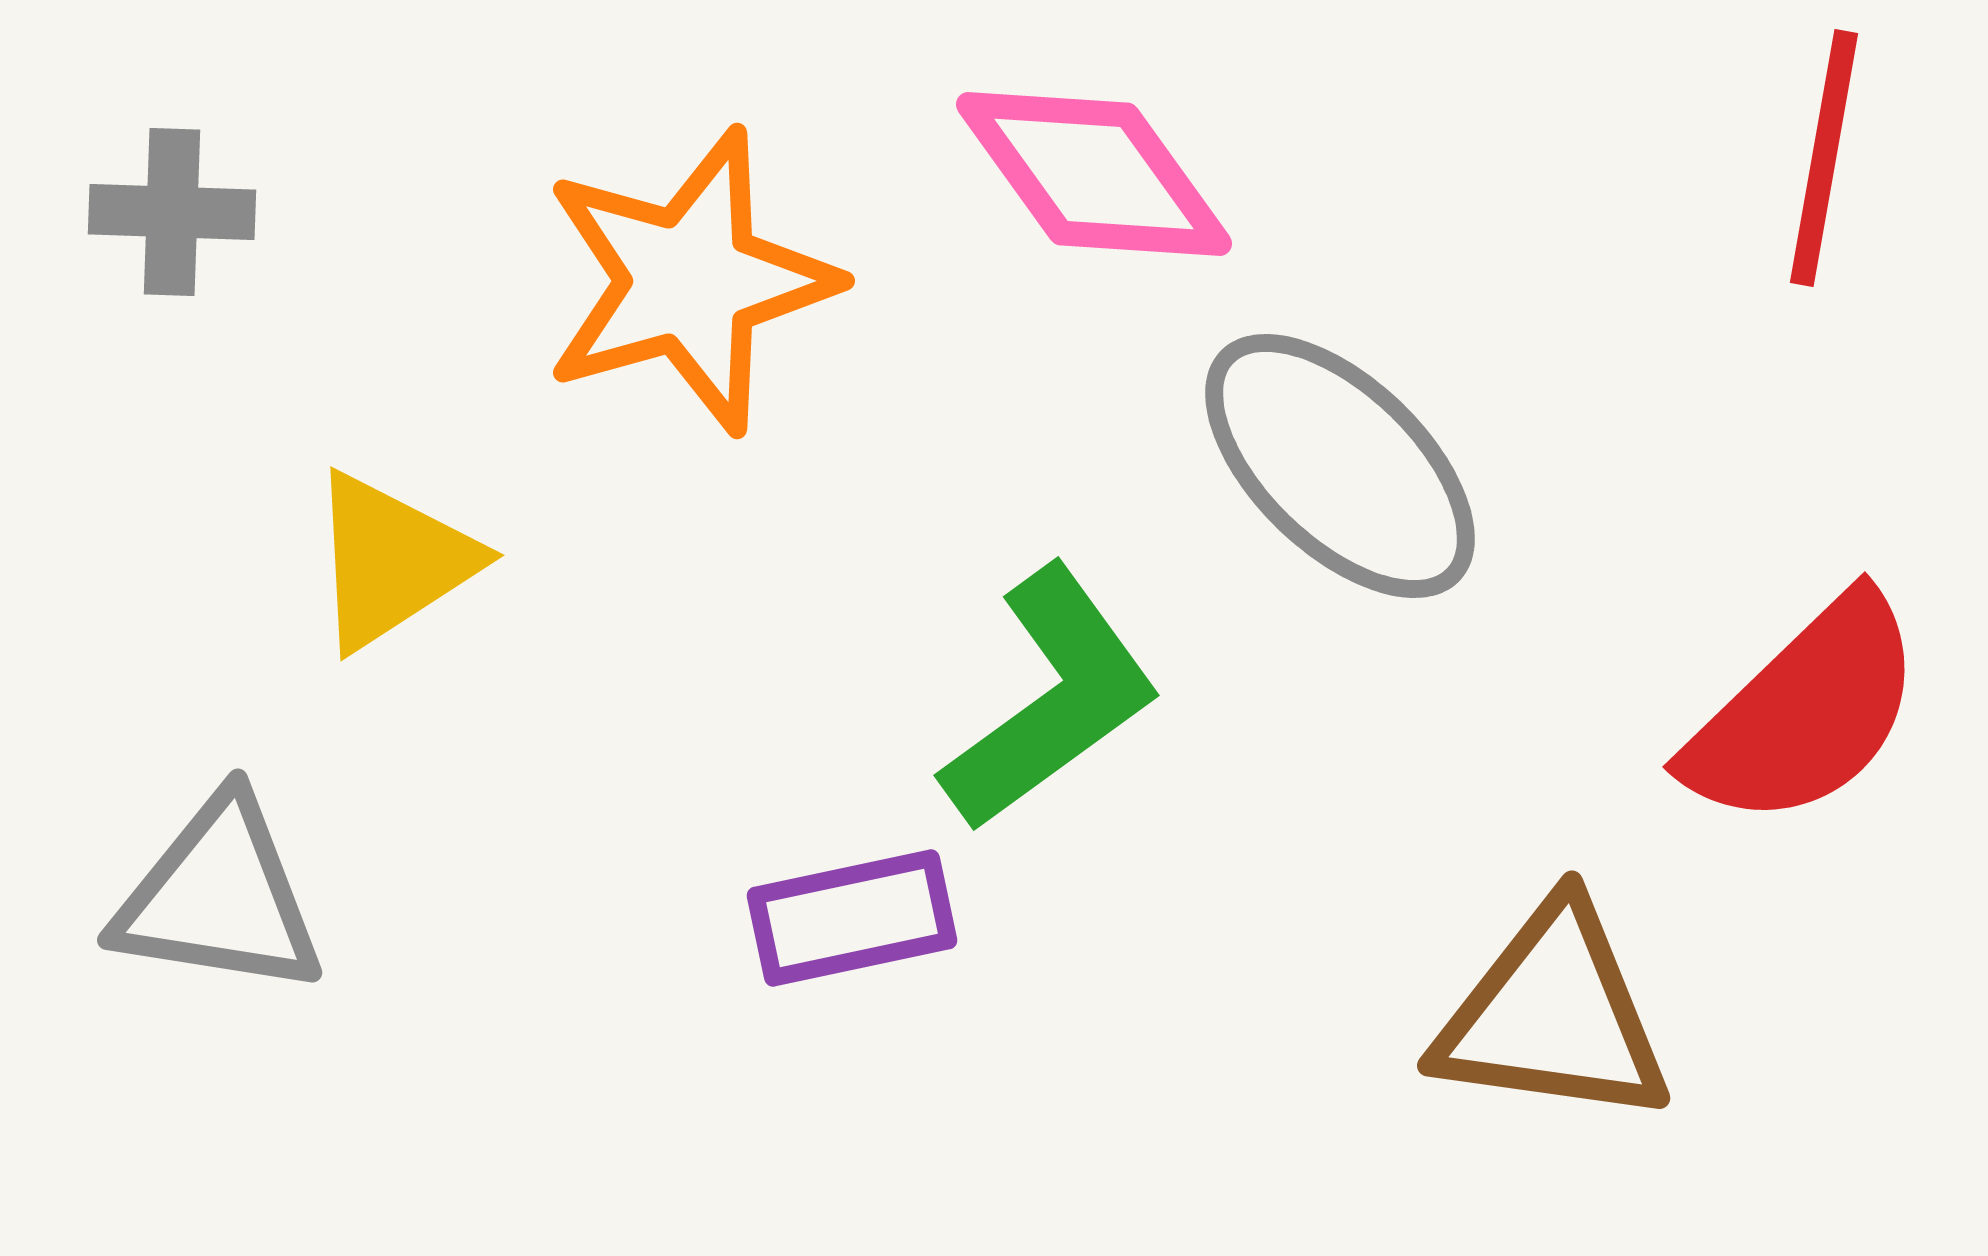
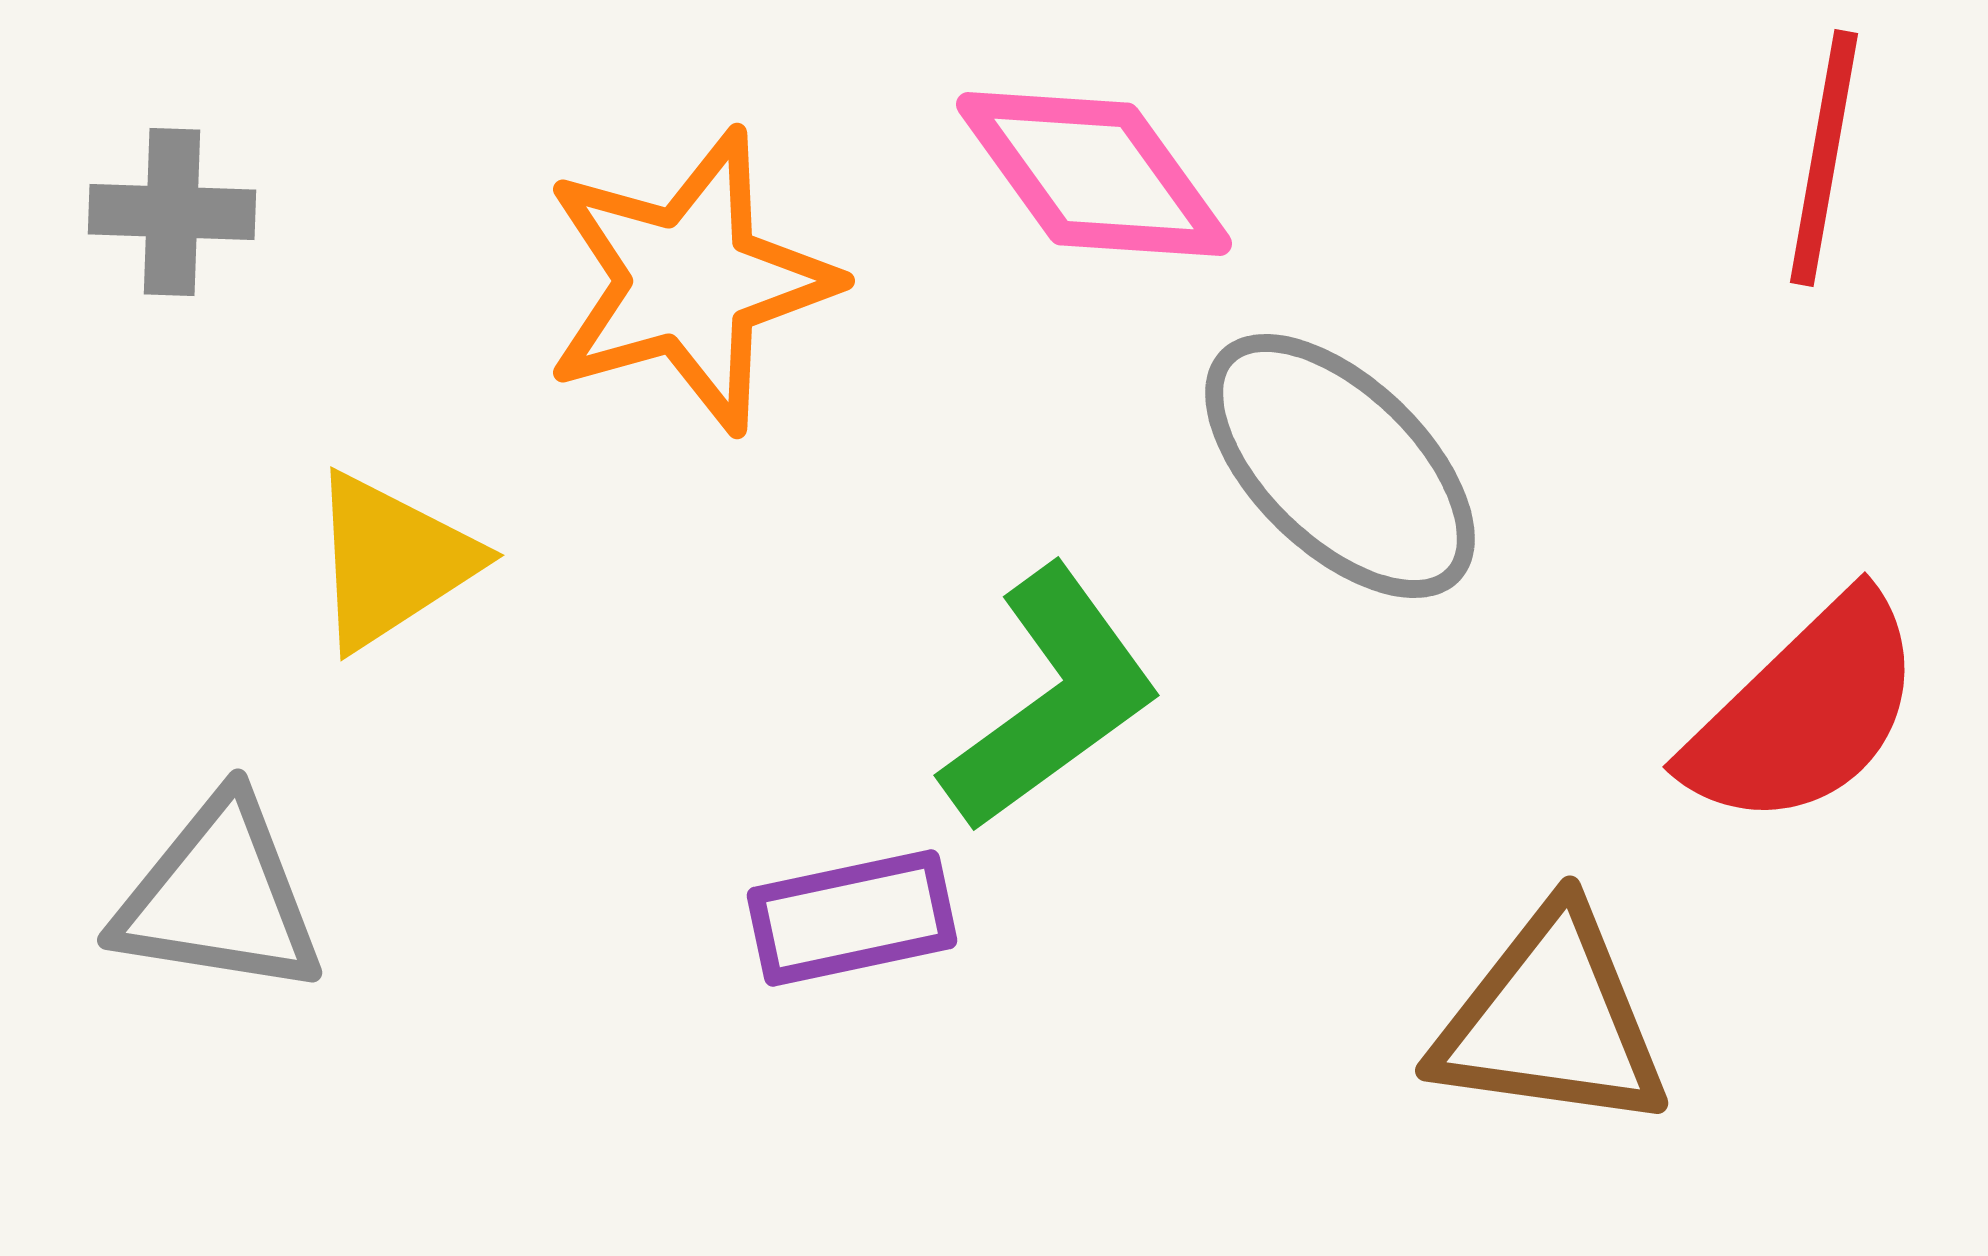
brown triangle: moved 2 px left, 5 px down
